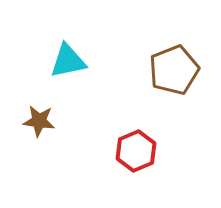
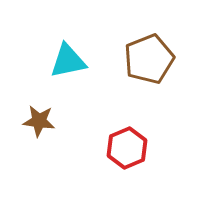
brown pentagon: moved 25 px left, 11 px up
red hexagon: moved 9 px left, 3 px up
